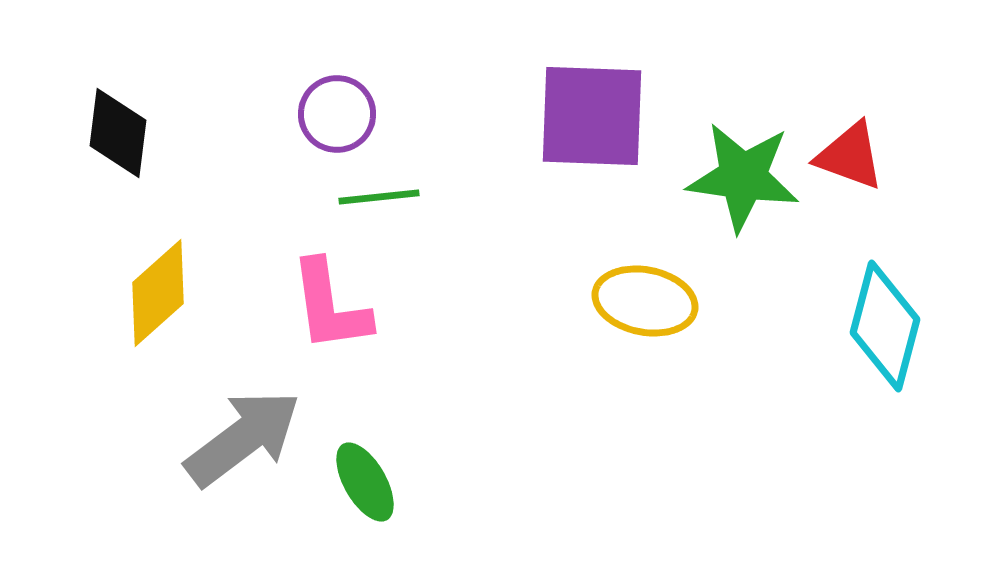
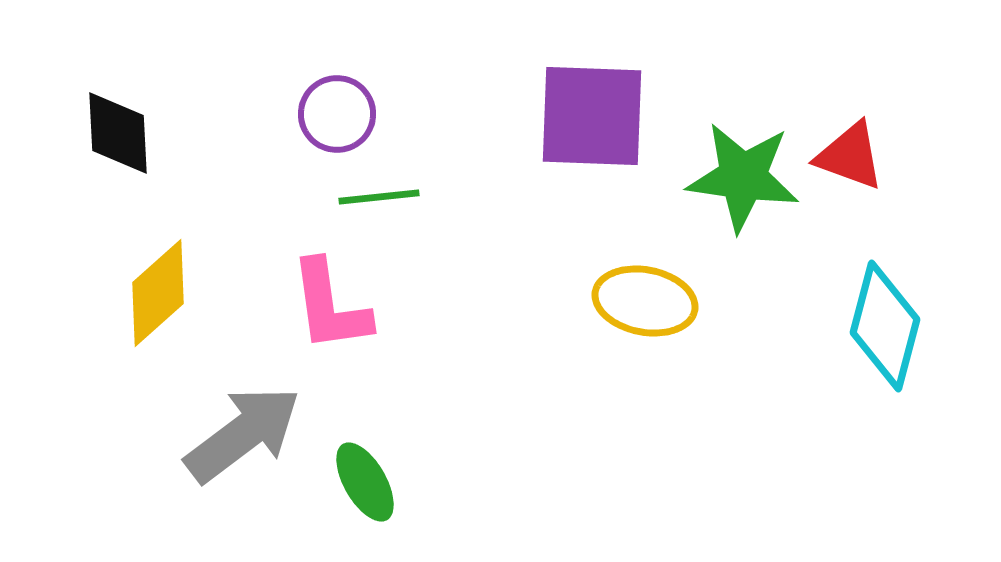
black diamond: rotated 10 degrees counterclockwise
gray arrow: moved 4 px up
